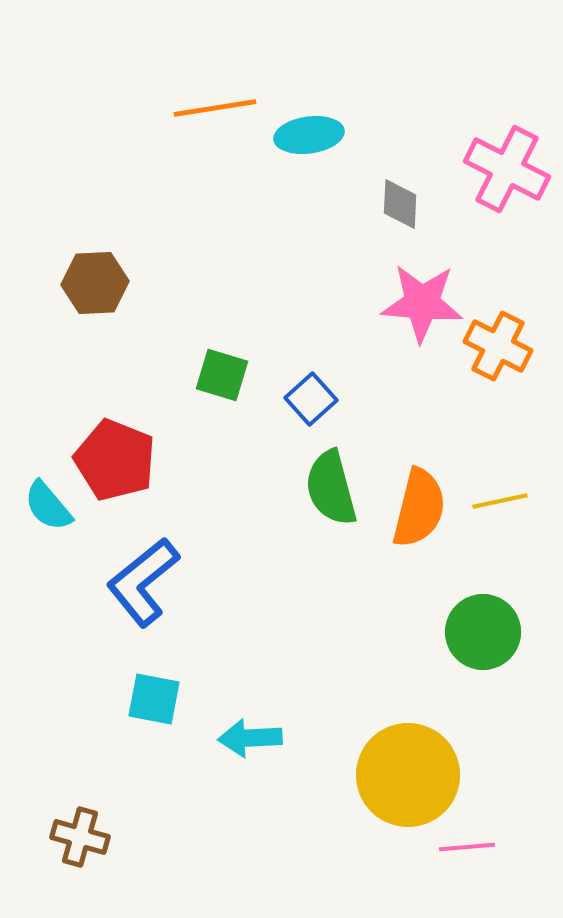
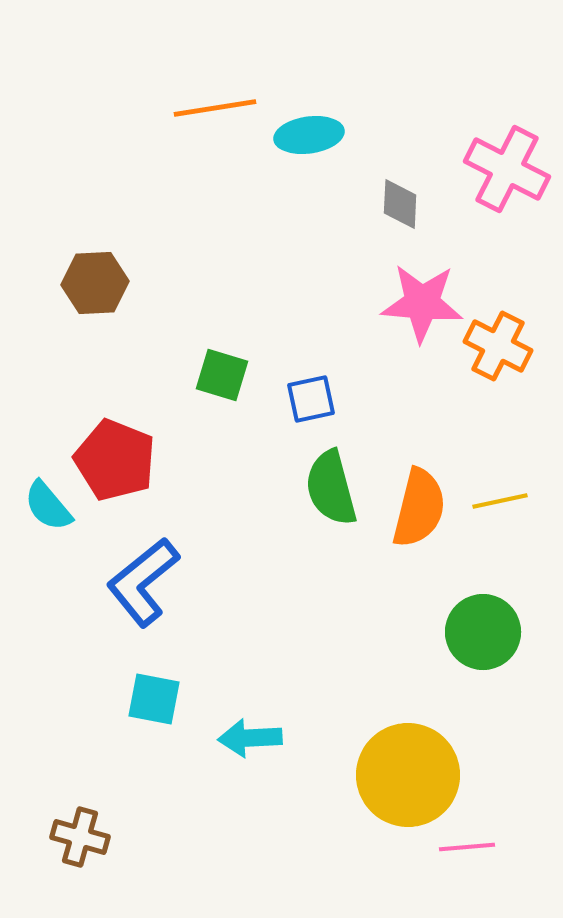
blue square: rotated 30 degrees clockwise
